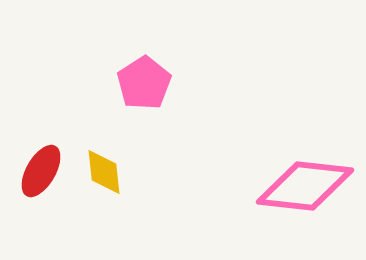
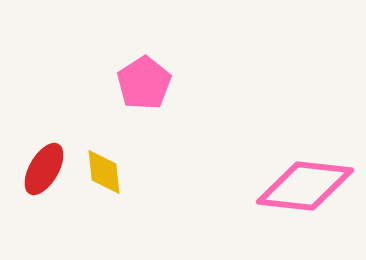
red ellipse: moved 3 px right, 2 px up
